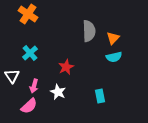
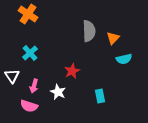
cyan semicircle: moved 10 px right, 2 px down
red star: moved 6 px right, 4 px down
pink semicircle: rotated 60 degrees clockwise
